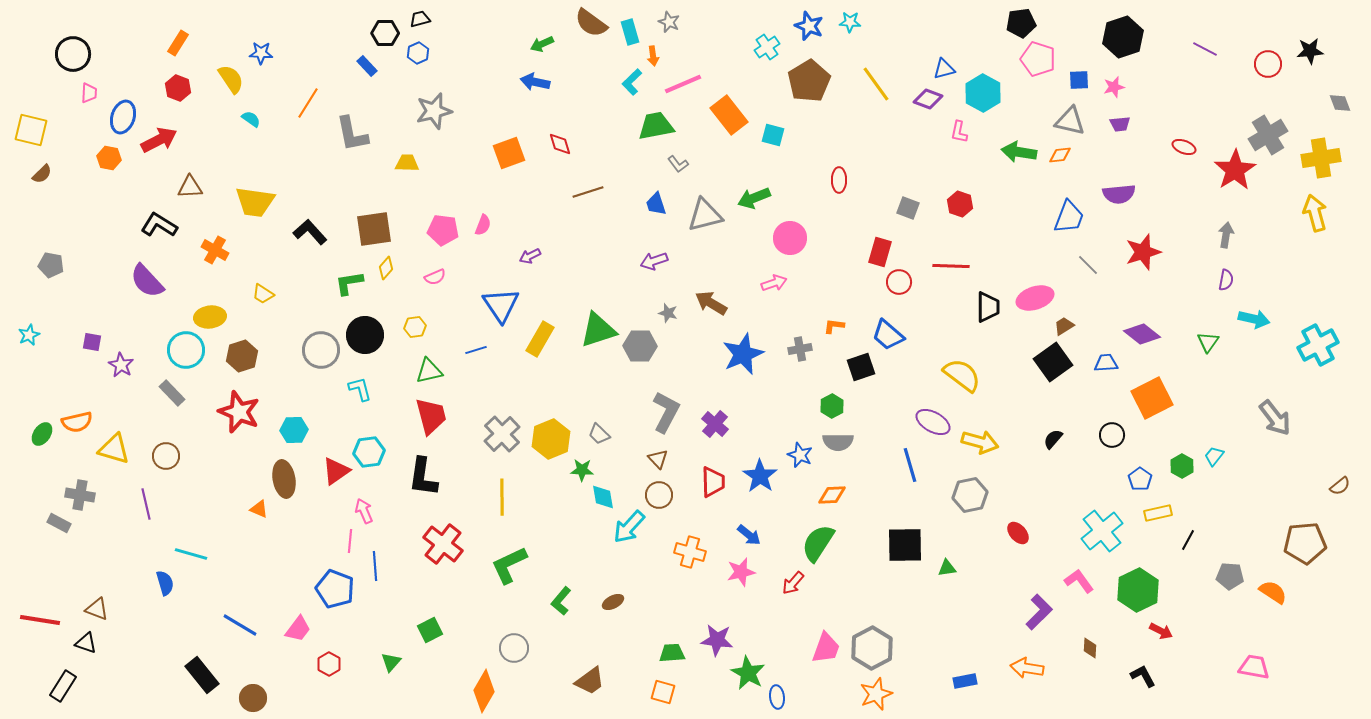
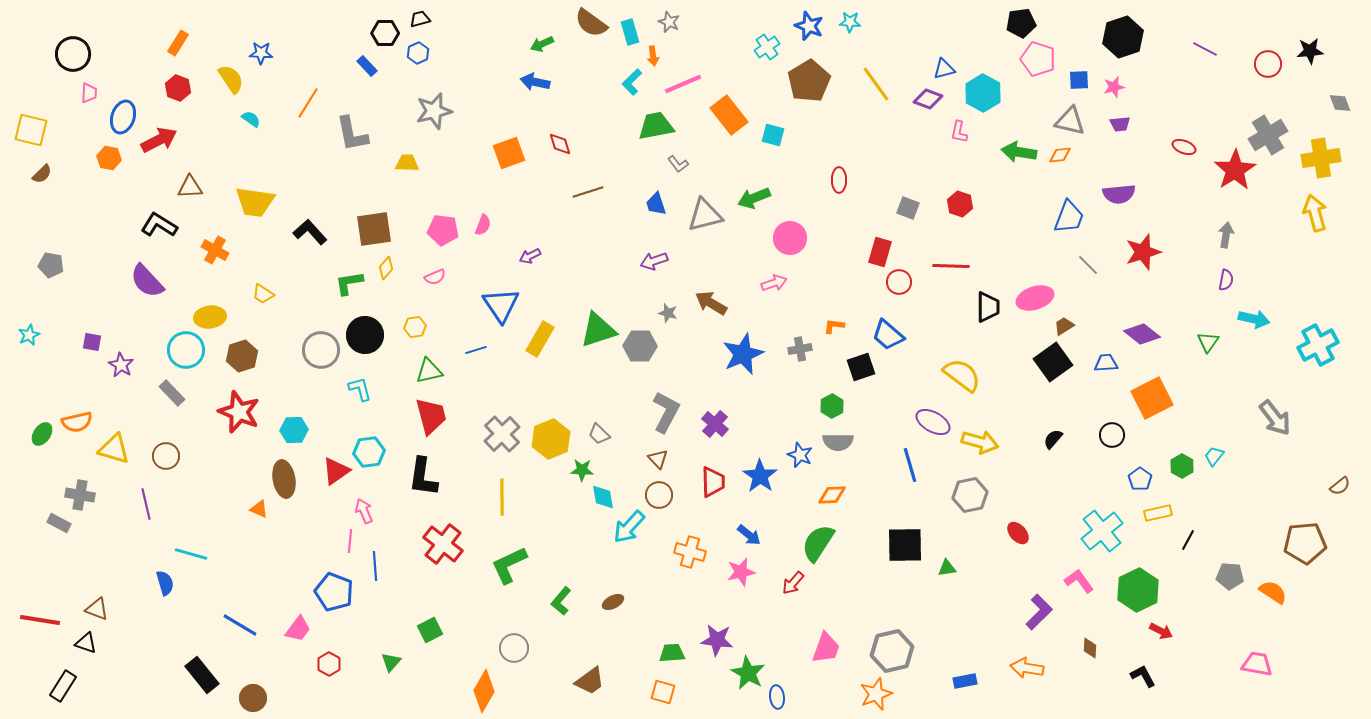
blue pentagon at (335, 589): moved 1 px left, 3 px down
gray hexagon at (872, 648): moved 20 px right, 3 px down; rotated 15 degrees clockwise
pink trapezoid at (1254, 667): moved 3 px right, 3 px up
